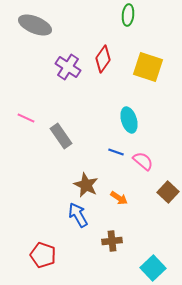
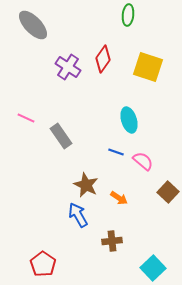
gray ellipse: moved 2 px left; rotated 24 degrees clockwise
red pentagon: moved 9 px down; rotated 15 degrees clockwise
